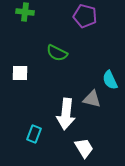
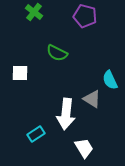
green cross: moved 9 px right; rotated 30 degrees clockwise
gray triangle: rotated 18 degrees clockwise
cyan rectangle: moved 2 px right; rotated 36 degrees clockwise
